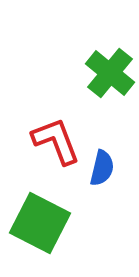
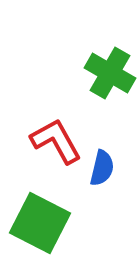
green cross: rotated 9 degrees counterclockwise
red L-shape: rotated 8 degrees counterclockwise
